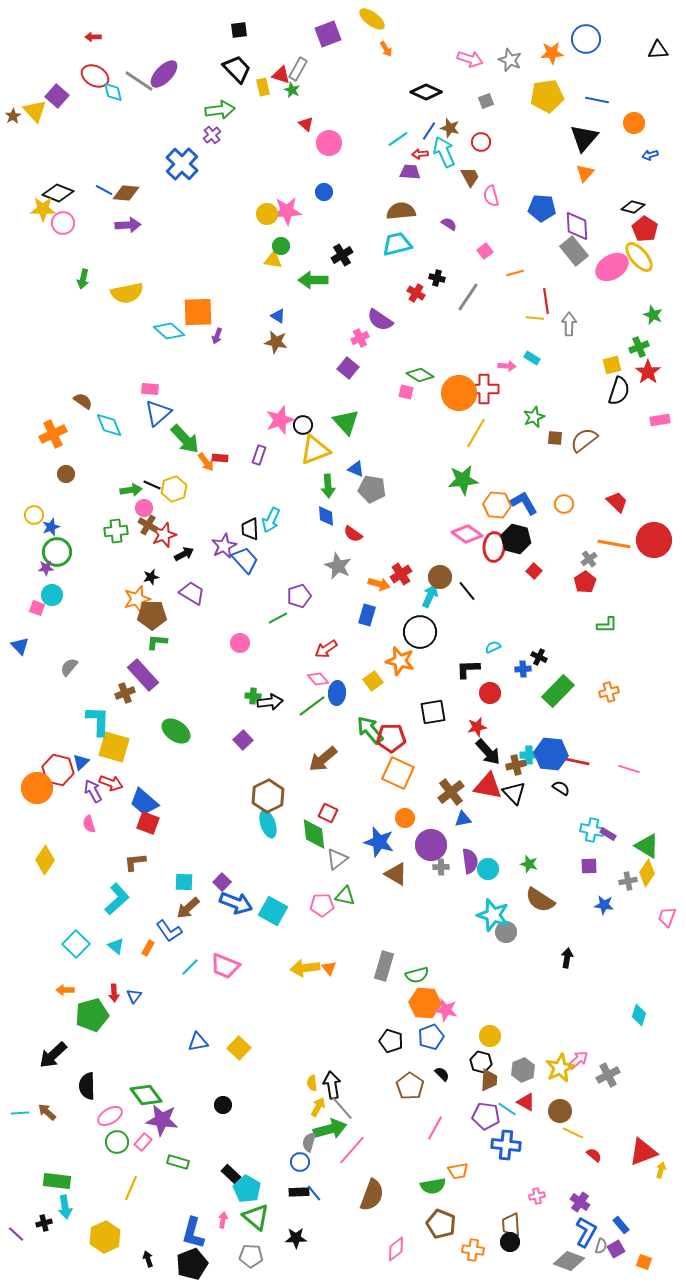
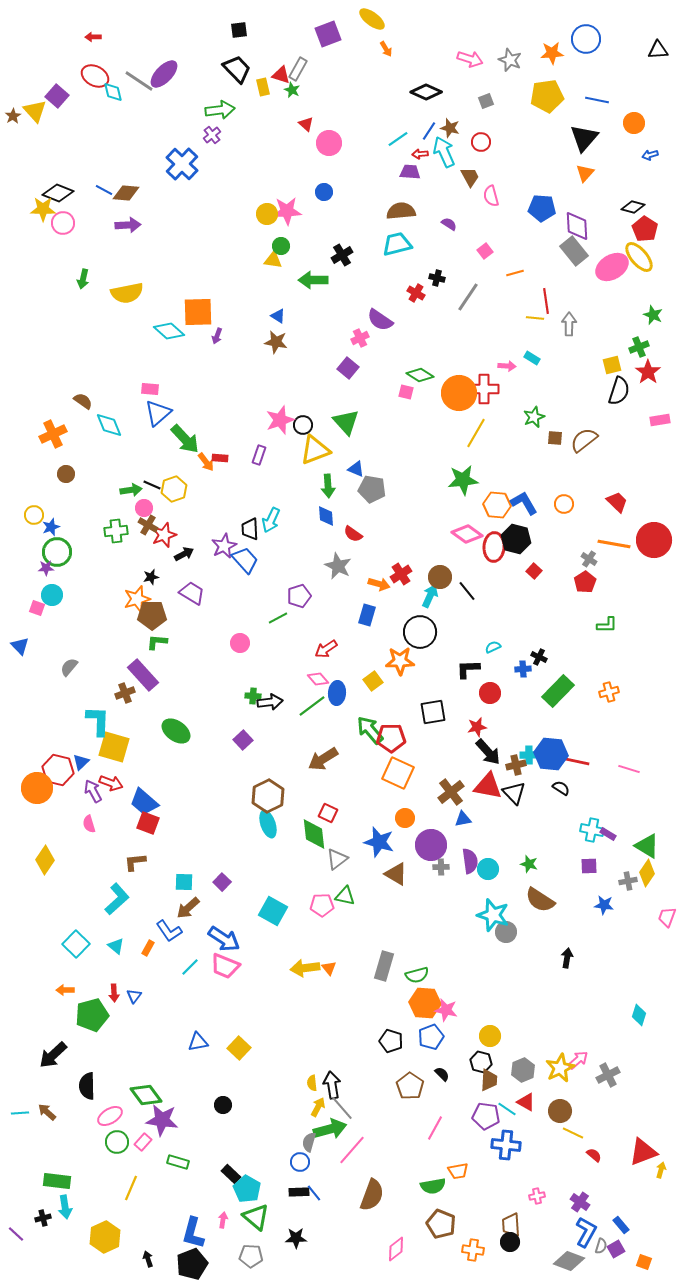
gray cross at (589, 559): rotated 21 degrees counterclockwise
orange star at (400, 661): rotated 16 degrees counterclockwise
brown arrow at (323, 759): rotated 8 degrees clockwise
blue arrow at (236, 903): moved 12 px left, 36 px down; rotated 12 degrees clockwise
black cross at (44, 1223): moved 1 px left, 5 px up
